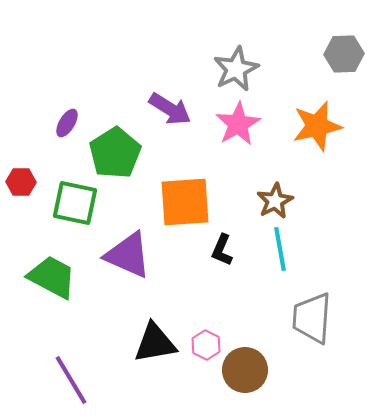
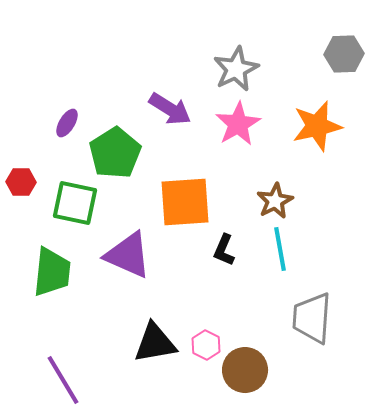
black L-shape: moved 2 px right
green trapezoid: moved 5 px up; rotated 68 degrees clockwise
purple line: moved 8 px left
